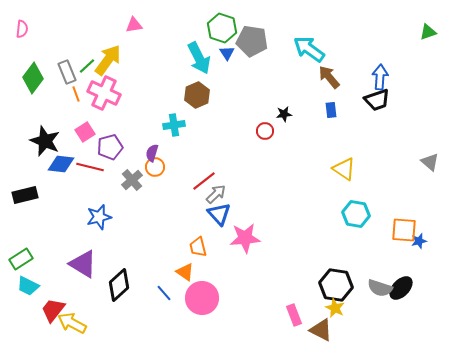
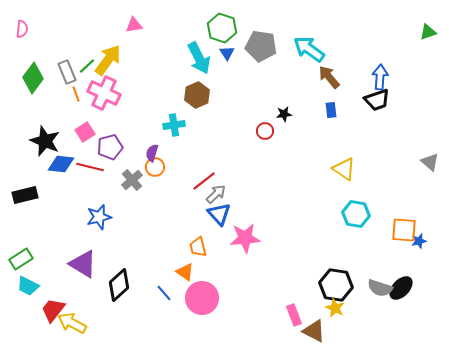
gray pentagon at (252, 41): moved 9 px right, 5 px down
brown triangle at (321, 330): moved 7 px left, 1 px down
